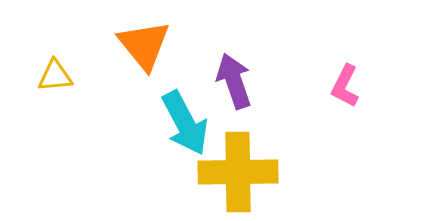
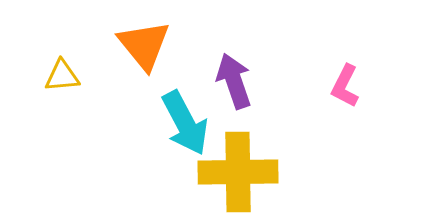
yellow triangle: moved 7 px right
